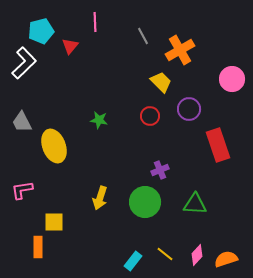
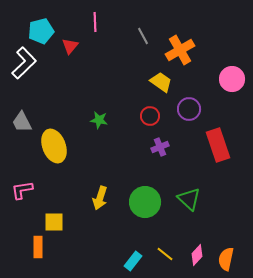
yellow trapezoid: rotated 10 degrees counterclockwise
purple cross: moved 23 px up
green triangle: moved 6 px left, 5 px up; rotated 40 degrees clockwise
orange semicircle: rotated 60 degrees counterclockwise
